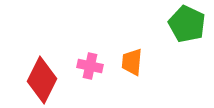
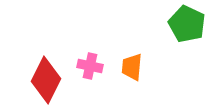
orange trapezoid: moved 5 px down
red diamond: moved 4 px right
